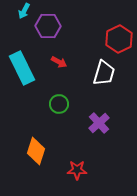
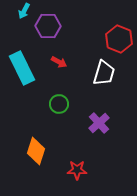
red hexagon: rotated 12 degrees counterclockwise
